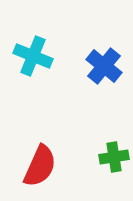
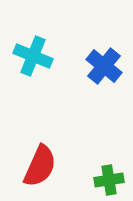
green cross: moved 5 px left, 23 px down
